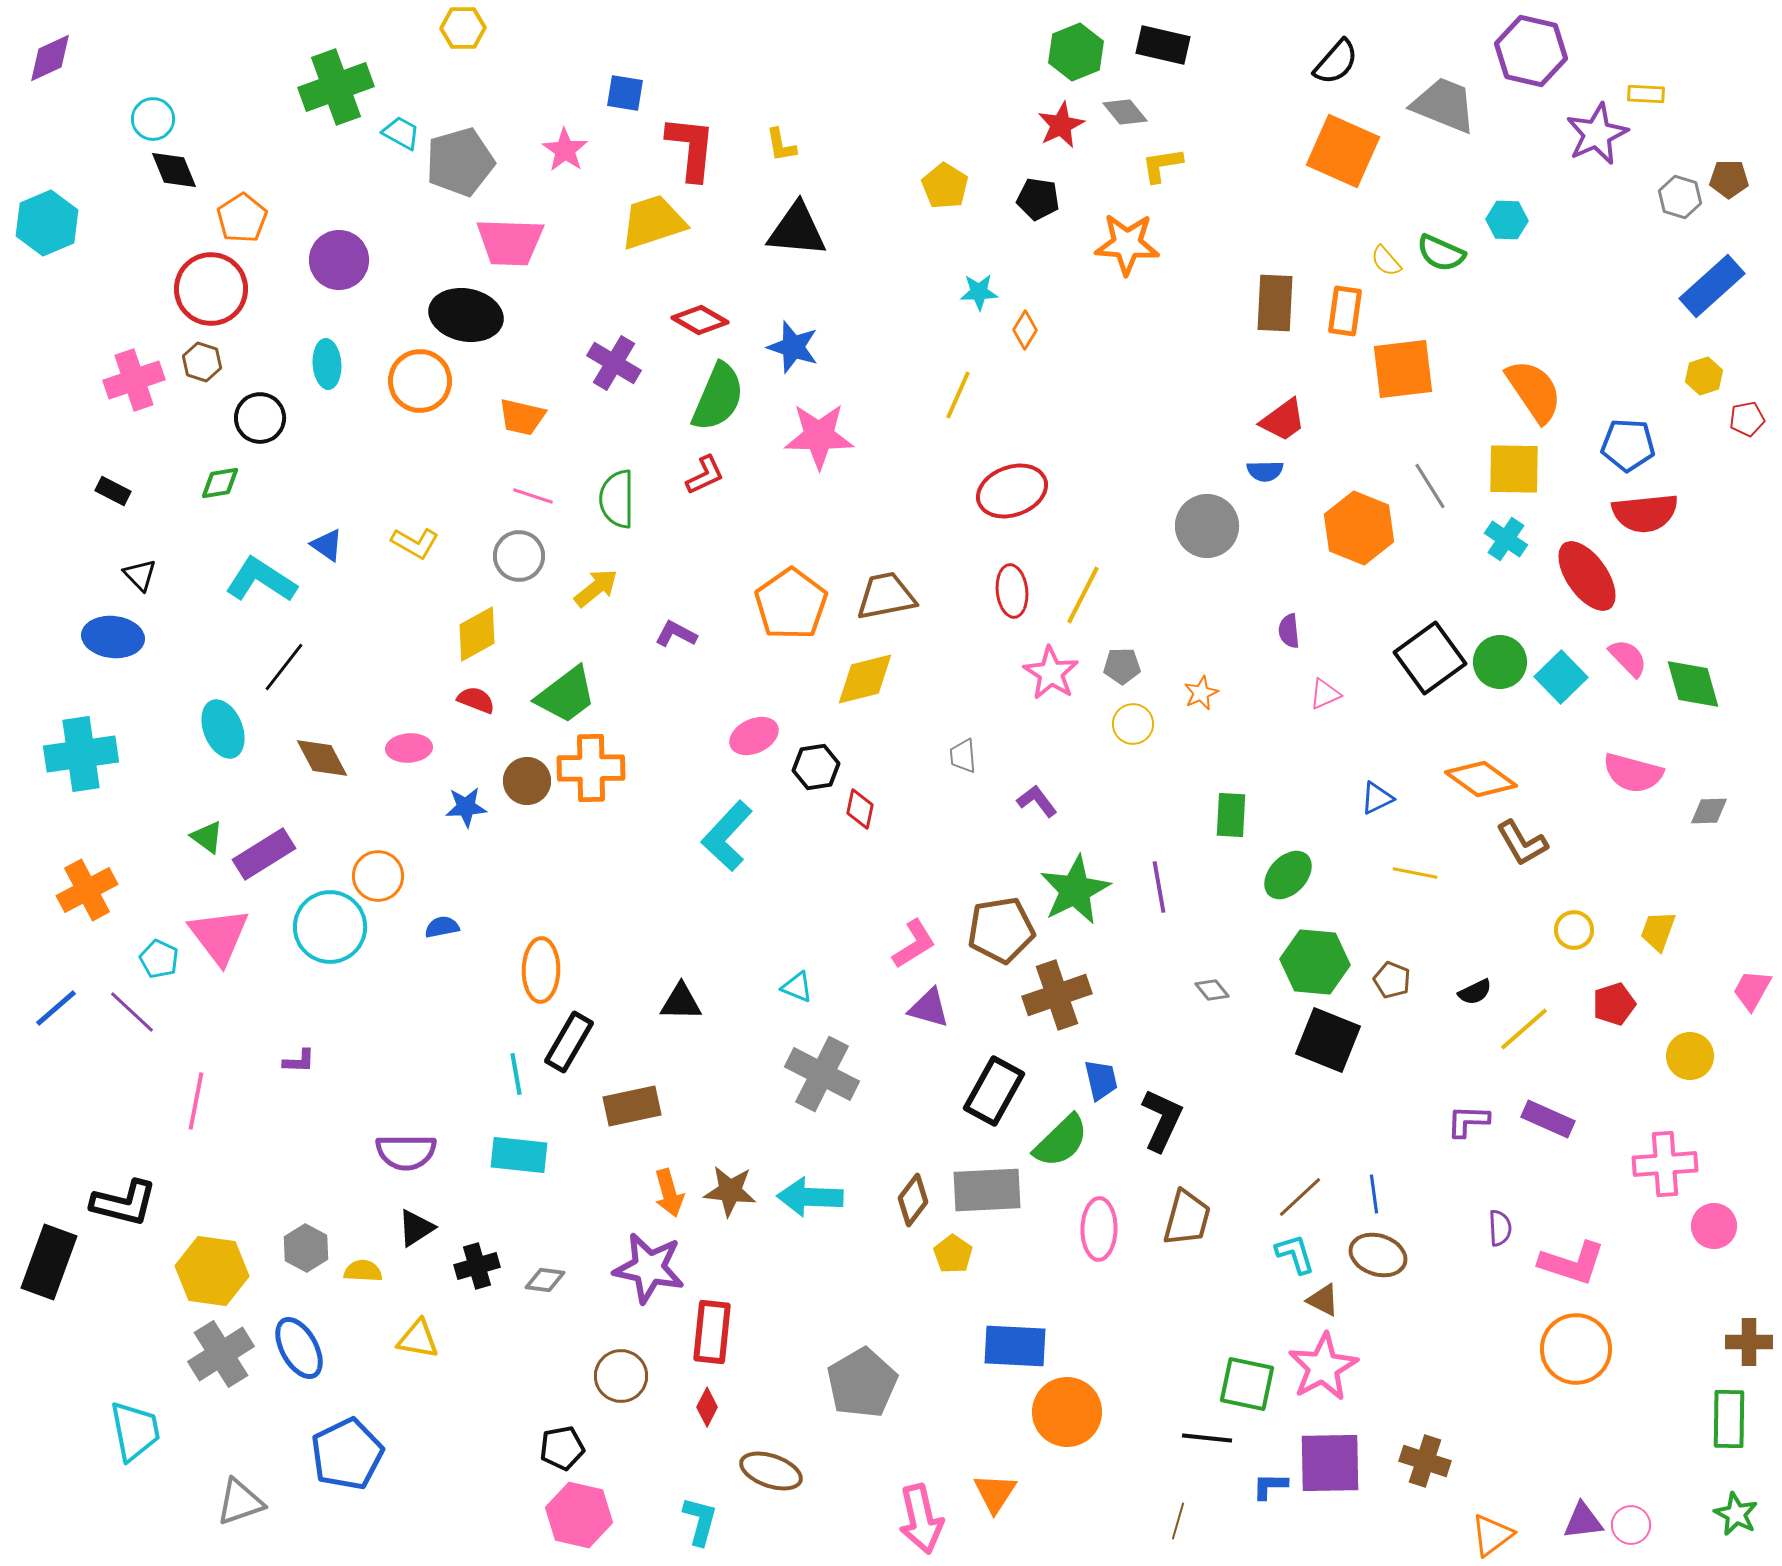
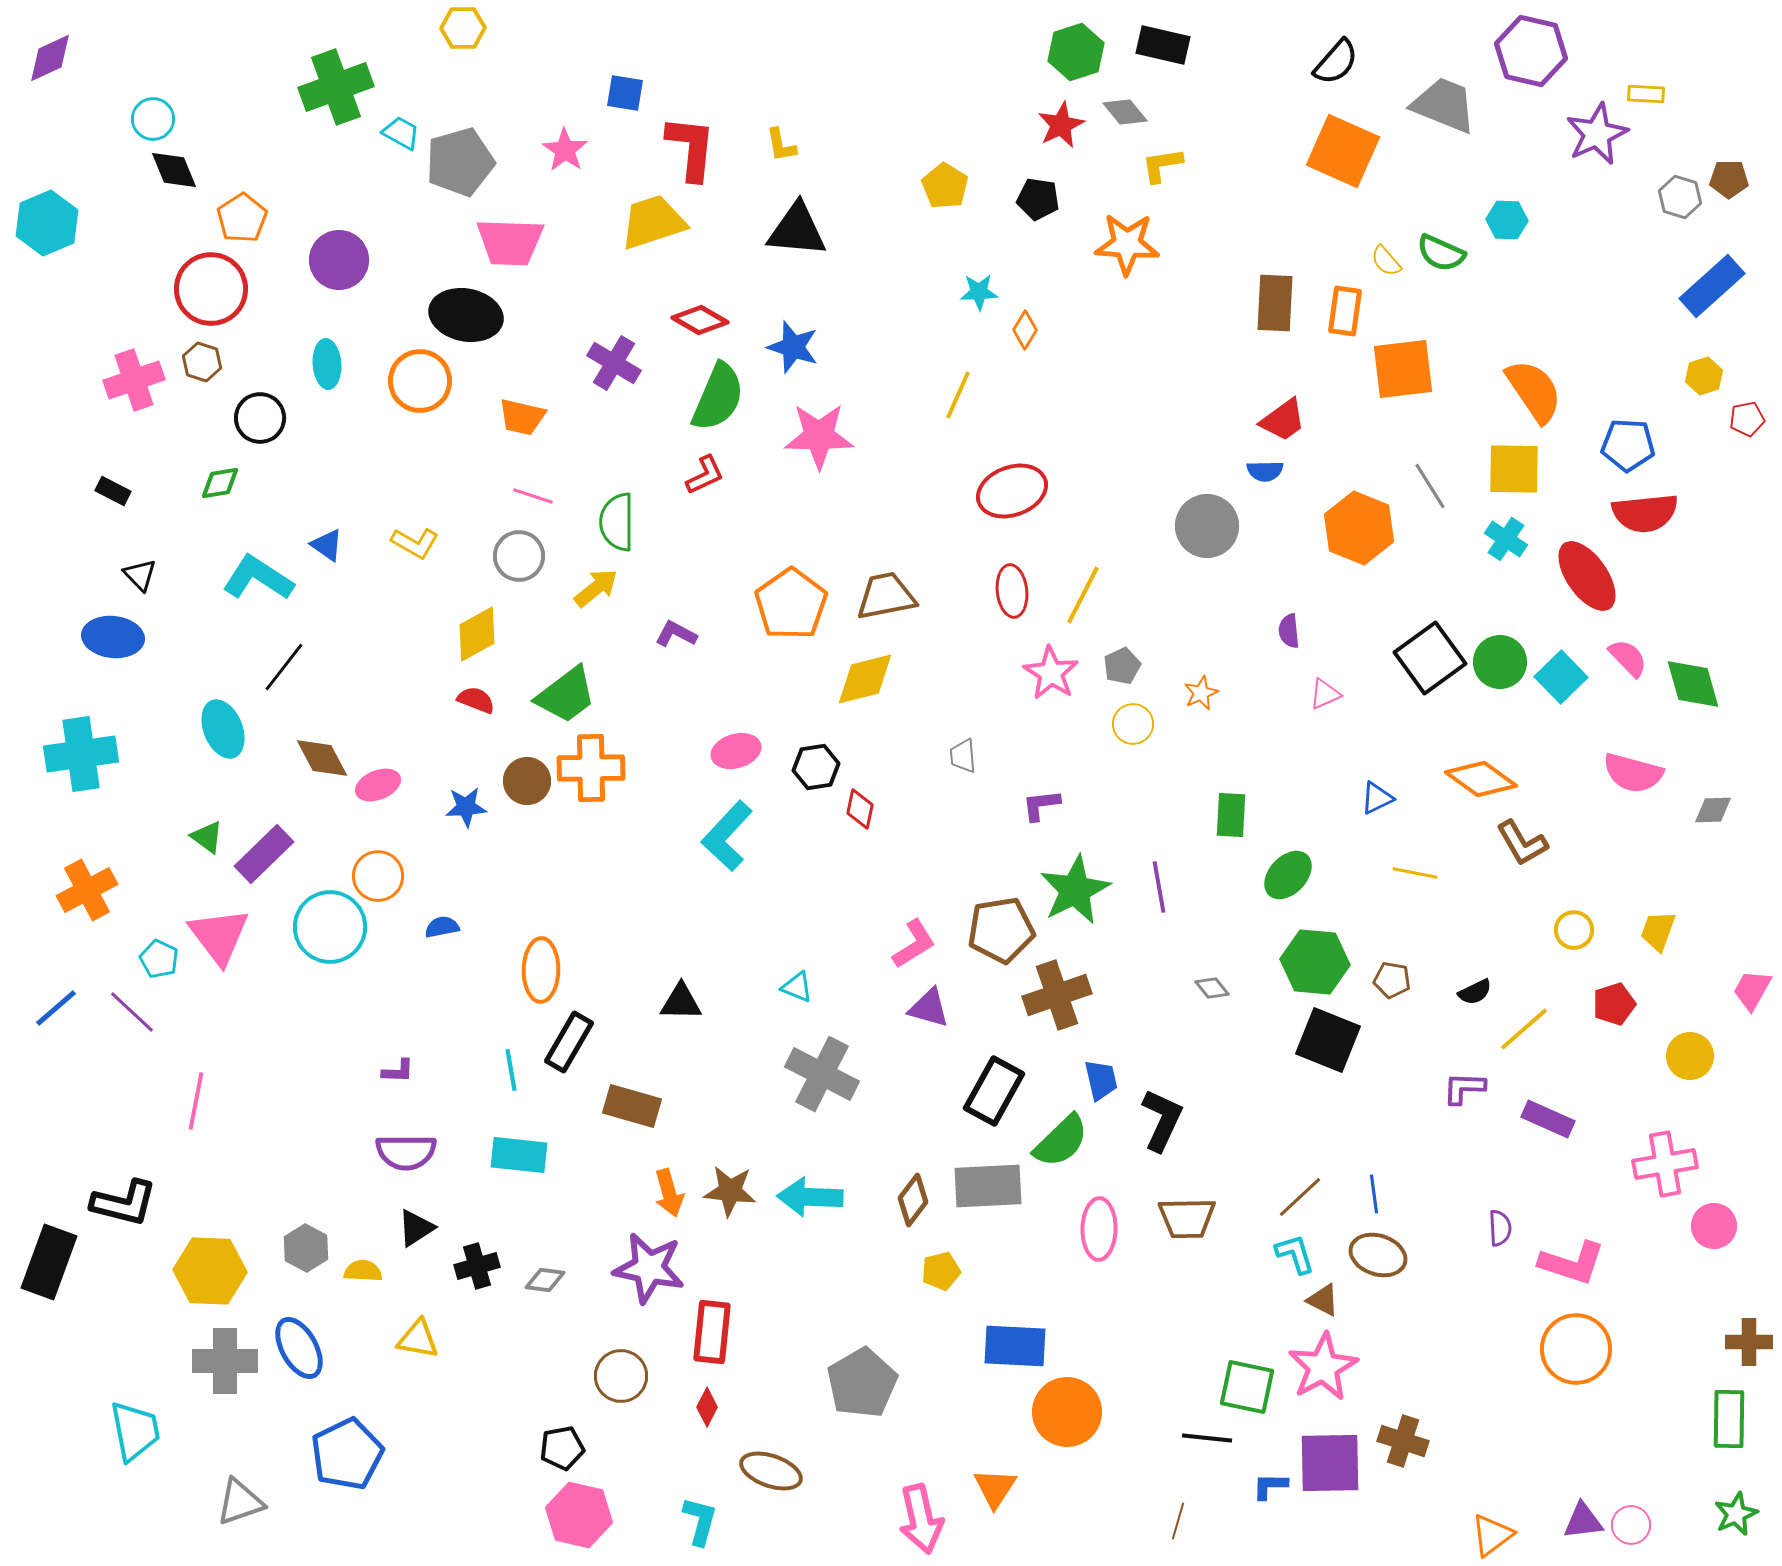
green hexagon at (1076, 52): rotated 4 degrees clockwise
green semicircle at (617, 499): moved 23 px down
cyan L-shape at (261, 580): moved 3 px left, 2 px up
gray pentagon at (1122, 666): rotated 24 degrees counterclockwise
pink ellipse at (754, 736): moved 18 px left, 15 px down; rotated 9 degrees clockwise
pink ellipse at (409, 748): moved 31 px left, 37 px down; rotated 18 degrees counterclockwise
purple L-shape at (1037, 801): moved 4 px right, 4 px down; rotated 60 degrees counterclockwise
gray diamond at (1709, 811): moved 4 px right, 1 px up
purple rectangle at (264, 854): rotated 12 degrees counterclockwise
brown pentagon at (1392, 980): rotated 12 degrees counterclockwise
gray diamond at (1212, 990): moved 2 px up
purple L-shape at (299, 1061): moved 99 px right, 10 px down
cyan line at (516, 1074): moved 5 px left, 4 px up
brown rectangle at (632, 1106): rotated 28 degrees clockwise
purple L-shape at (1468, 1121): moved 4 px left, 33 px up
pink cross at (1665, 1164): rotated 6 degrees counterclockwise
gray rectangle at (987, 1190): moved 1 px right, 4 px up
brown trapezoid at (1187, 1218): rotated 74 degrees clockwise
yellow pentagon at (953, 1254): moved 12 px left, 17 px down; rotated 24 degrees clockwise
yellow hexagon at (212, 1271): moved 2 px left; rotated 6 degrees counterclockwise
gray cross at (221, 1354): moved 4 px right, 7 px down; rotated 32 degrees clockwise
green square at (1247, 1384): moved 3 px down
brown cross at (1425, 1461): moved 22 px left, 20 px up
orange triangle at (995, 1493): moved 5 px up
green star at (1736, 1514): rotated 21 degrees clockwise
